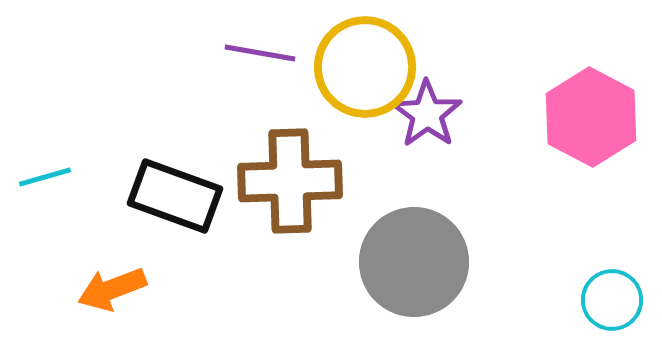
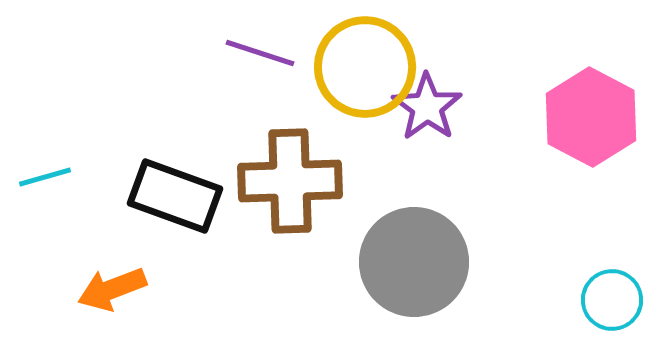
purple line: rotated 8 degrees clockwise
purple star: moved 7 px up
